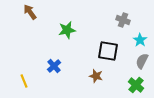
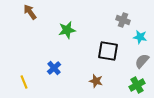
cyan star: moved 3 px up; rotated 24 degrees counterclockwise
gray semicircle: rotated 14 degrees clockwise
blue cross: moved 2 px down
brown star: moved 5 px down
yellow line: moved 1 px down
green cross: moved 1 px right; rotated 21 degrees clockwise
